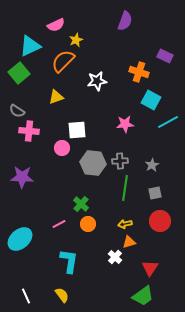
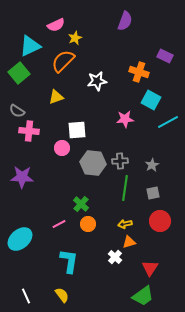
yellow star: moved 1 px left, 2 px up
pink star: moved 5 px up
gray square: moved 2 px left
